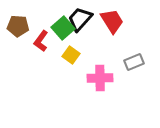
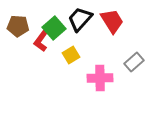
green square: moved 9 px left
yellow square: rotated 24 degrees clockwise
gray rectangle: rotated 18 degrees counterclockwise
